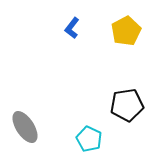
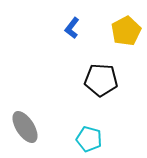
black pentagon: moved 26 px left, 25 px up; rotated 12 degrees clockwise
cyan pentagon: rotated 10 degrees counterclockwise
